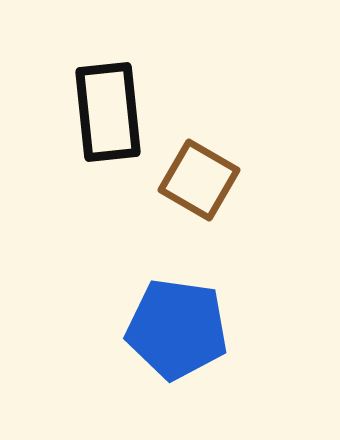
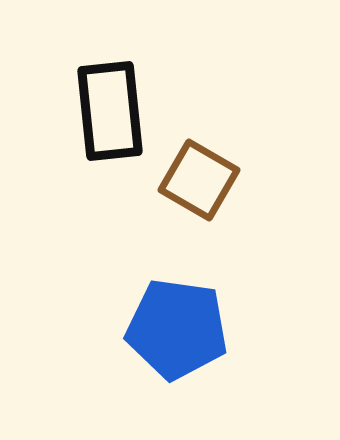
black rectangle: moved 2 px right, 1 px up
